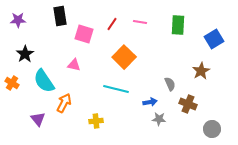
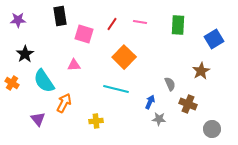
pink triangle: rotated 16 degrees counterclockwise
blue arrow: rotated 56 degrees counterclockwise
